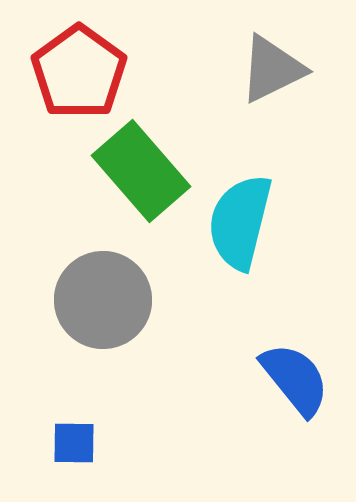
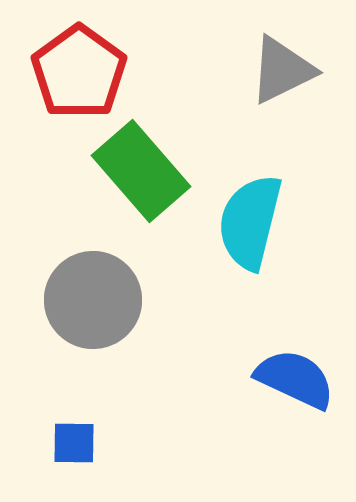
gray triangle: moved 10 px right, 1 px down
cyan semicircle: moved 10 px right
gray circle: moved 10 px left
blue semicircle: rotated 26 degrees counterclockwise
